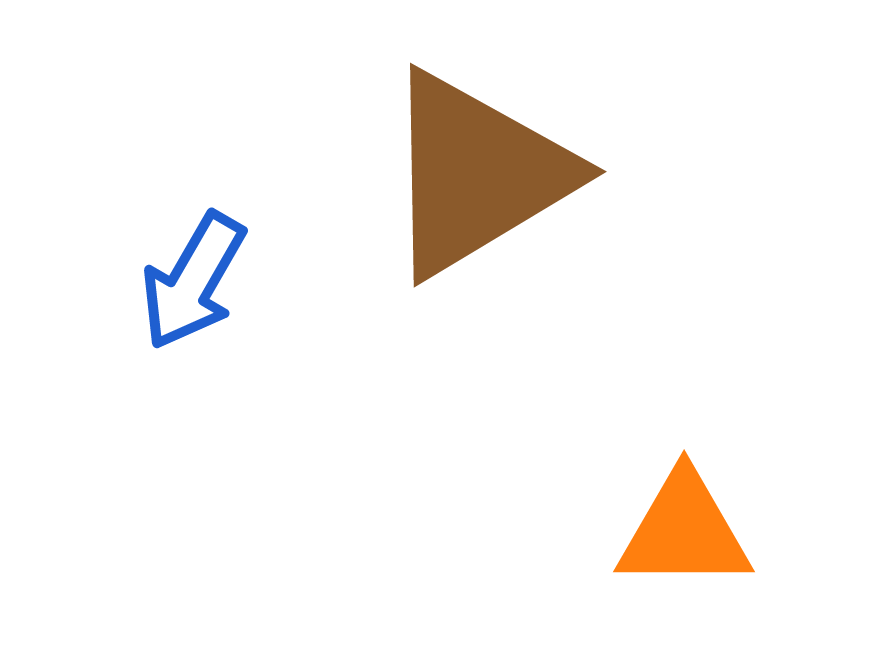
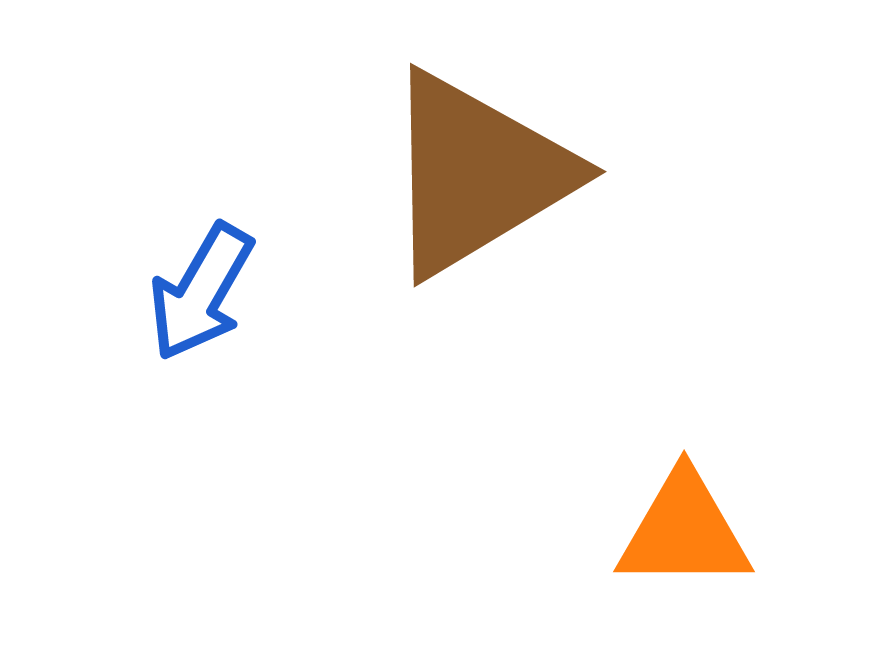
blue arrow: moved 8 px right, 11 px down
